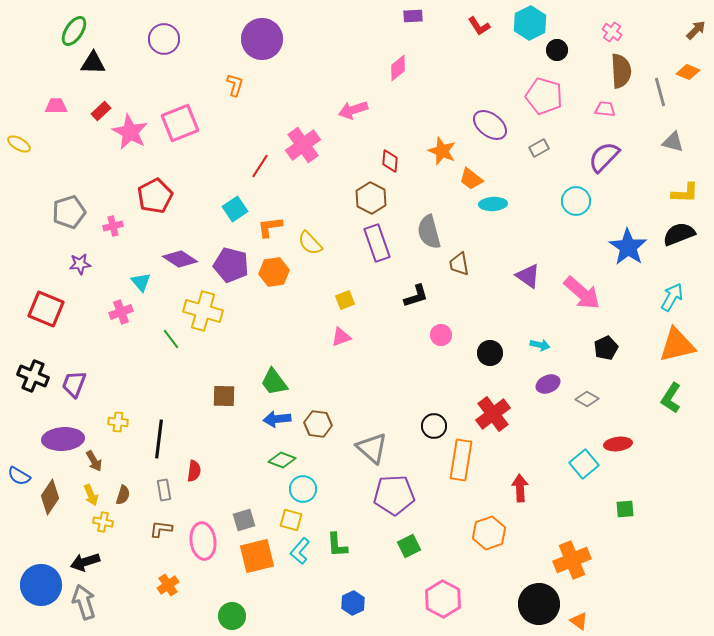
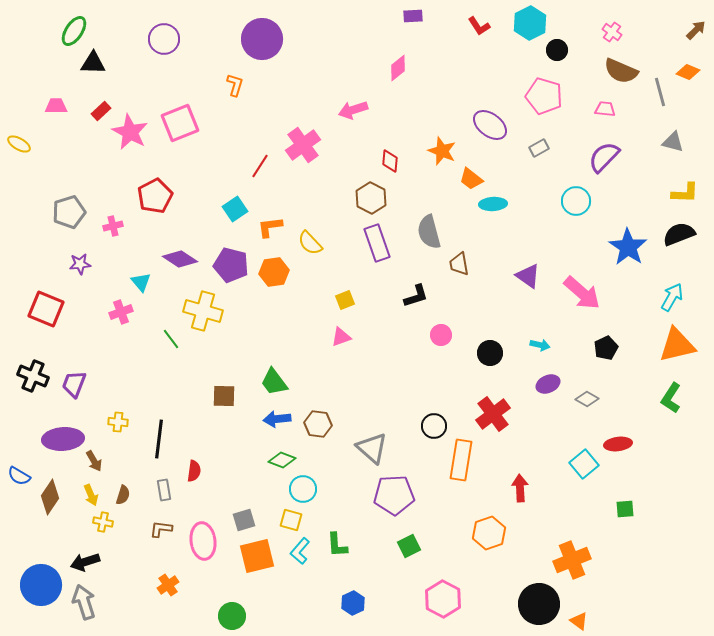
brown semicircle at (621, 71): rotated 116 degrees clockwise
